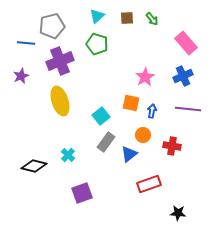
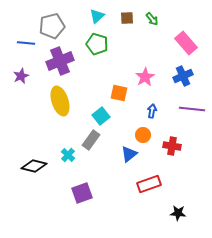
orange square: moved 12 px left, 10 px up
purple line: moved 4 px right
gray rectangle: moved 15 px left, 2 px up
